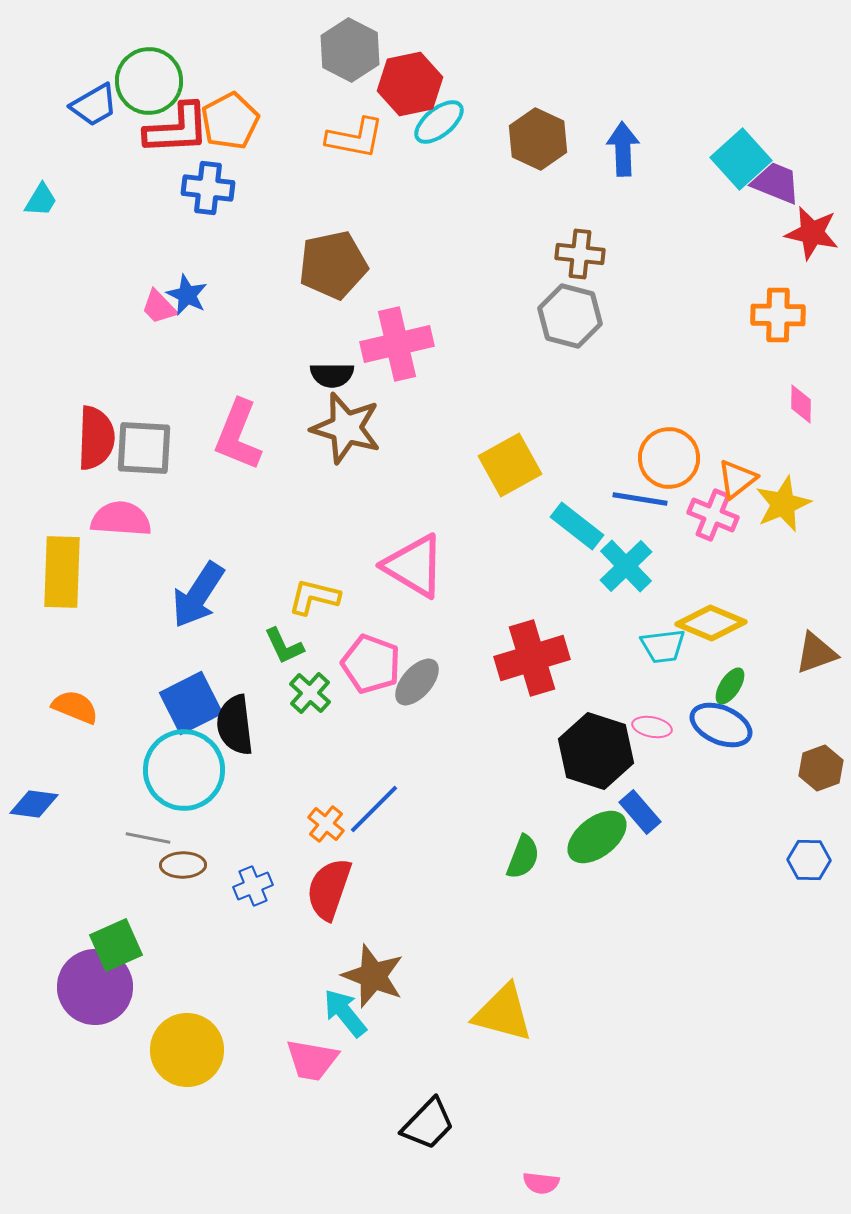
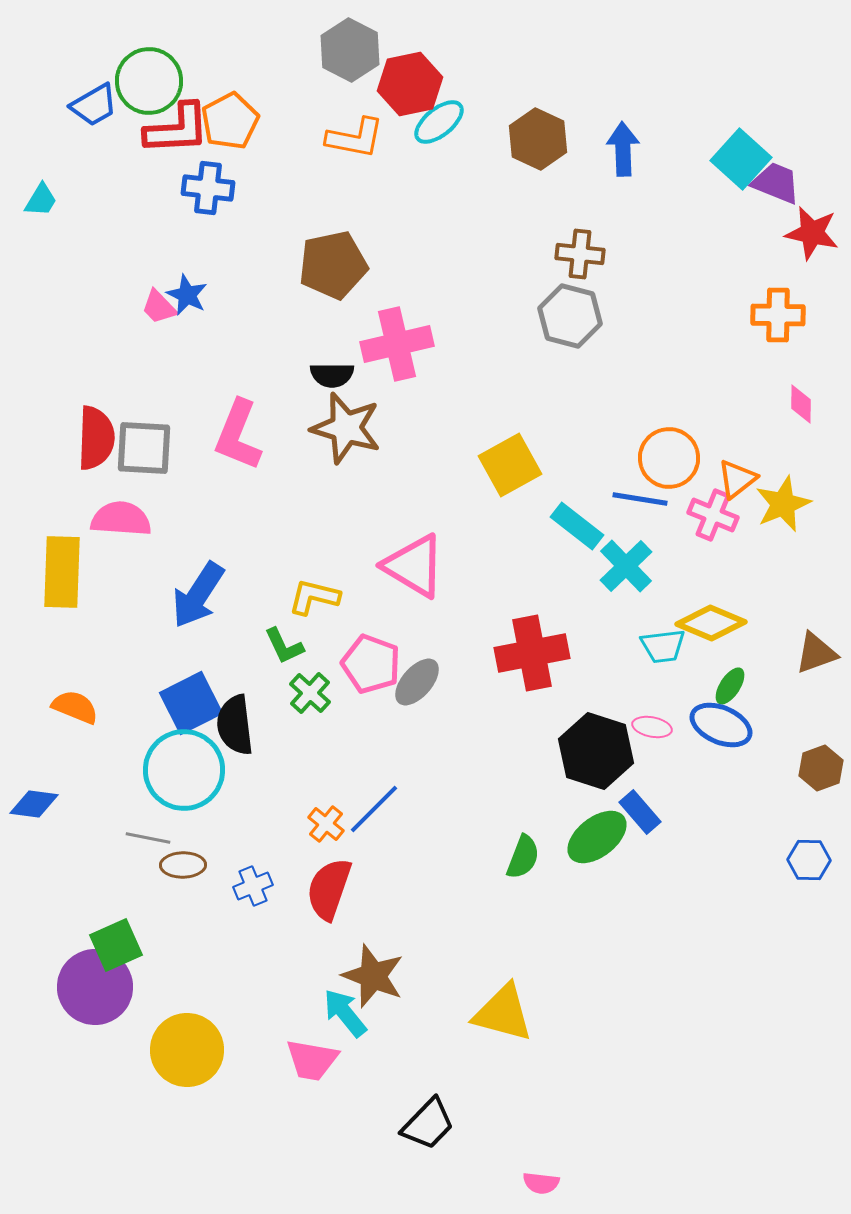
cyan square at (741, 159): rotated 6 degrees counterclockwise
red cross at (532, 658): moved 5 px up; rotated 6 degrees clockwise
